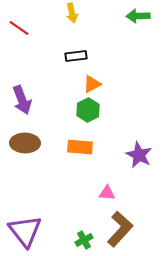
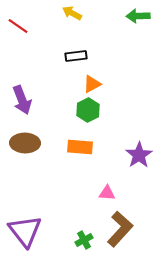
yellow arrow: rotated 132 degrees clockwise
red line: moved 1 px left, 2 px up
purple star: rotated 12 degrees clockwise
